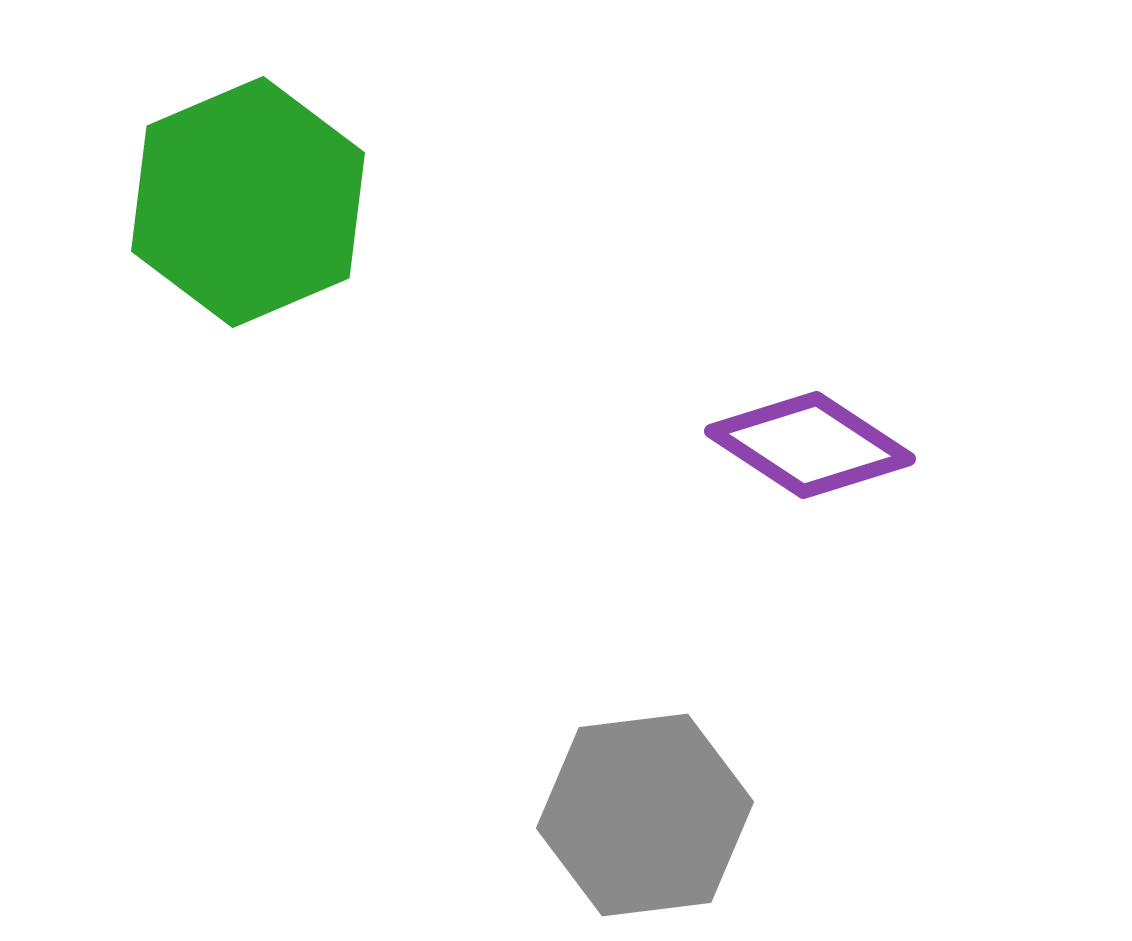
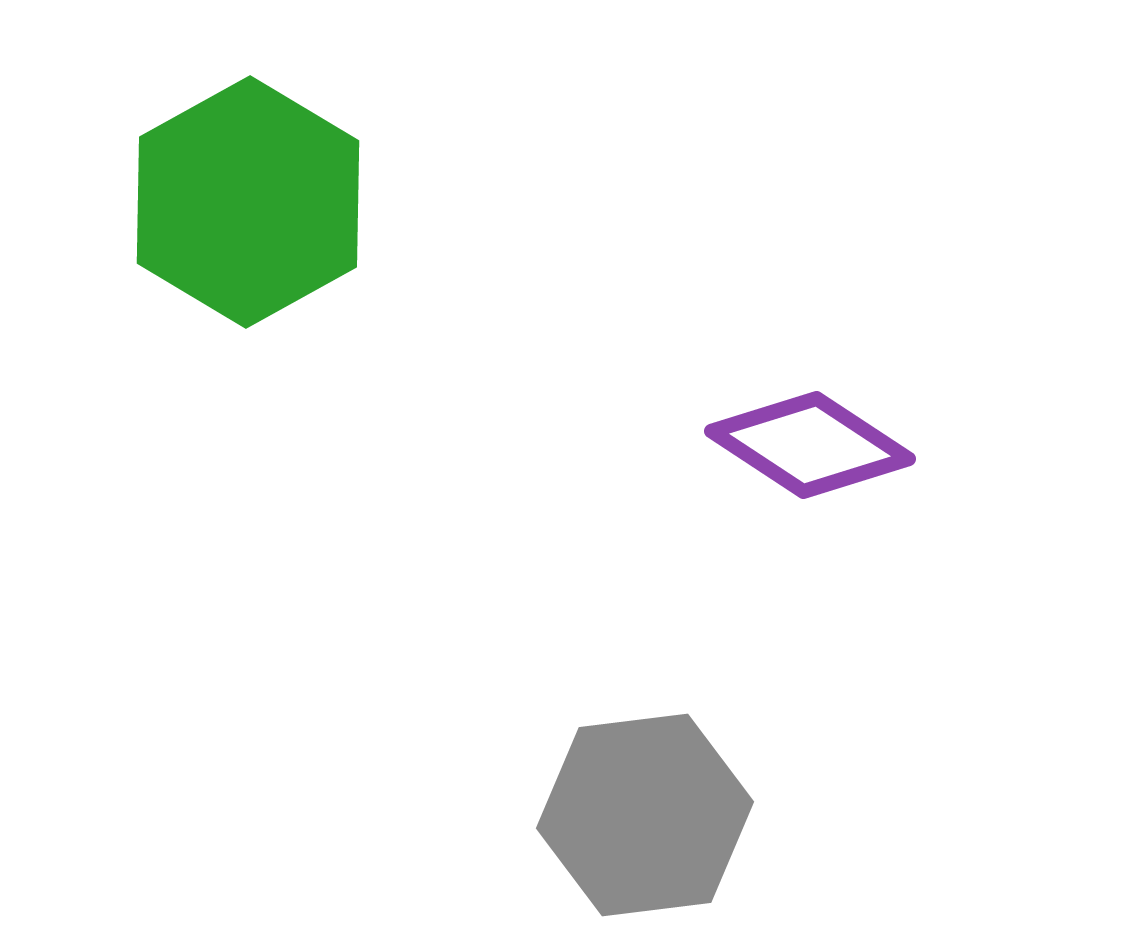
green hexagon: rotated 6 degrees counterclockwise
